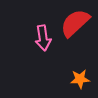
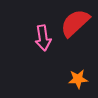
orange star: moved 2 px left
